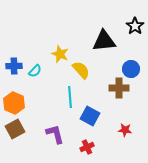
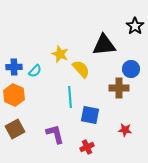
black triangle: moved 4 px down
blue cross: moved 1 px down
yellow semicircle: moved 1 px up
orange hexagon: moved 8 px up
blue square: moved 1 px up; rotated 18 degrees counterclockwise
